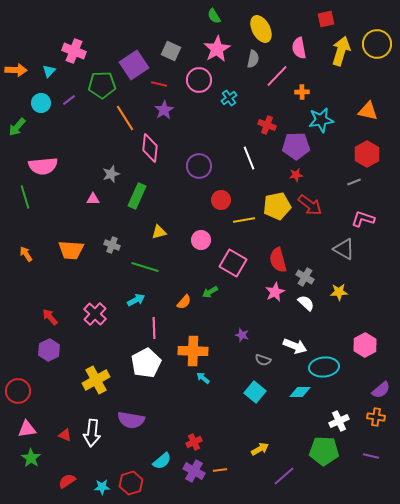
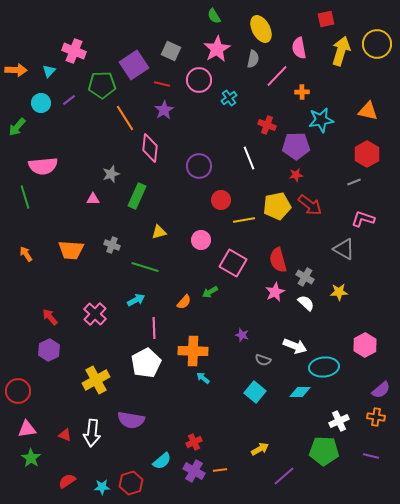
red line at (159, 84): moved 3 px right
